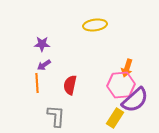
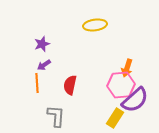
purple star: rotated 21 degrees counterclockwise
